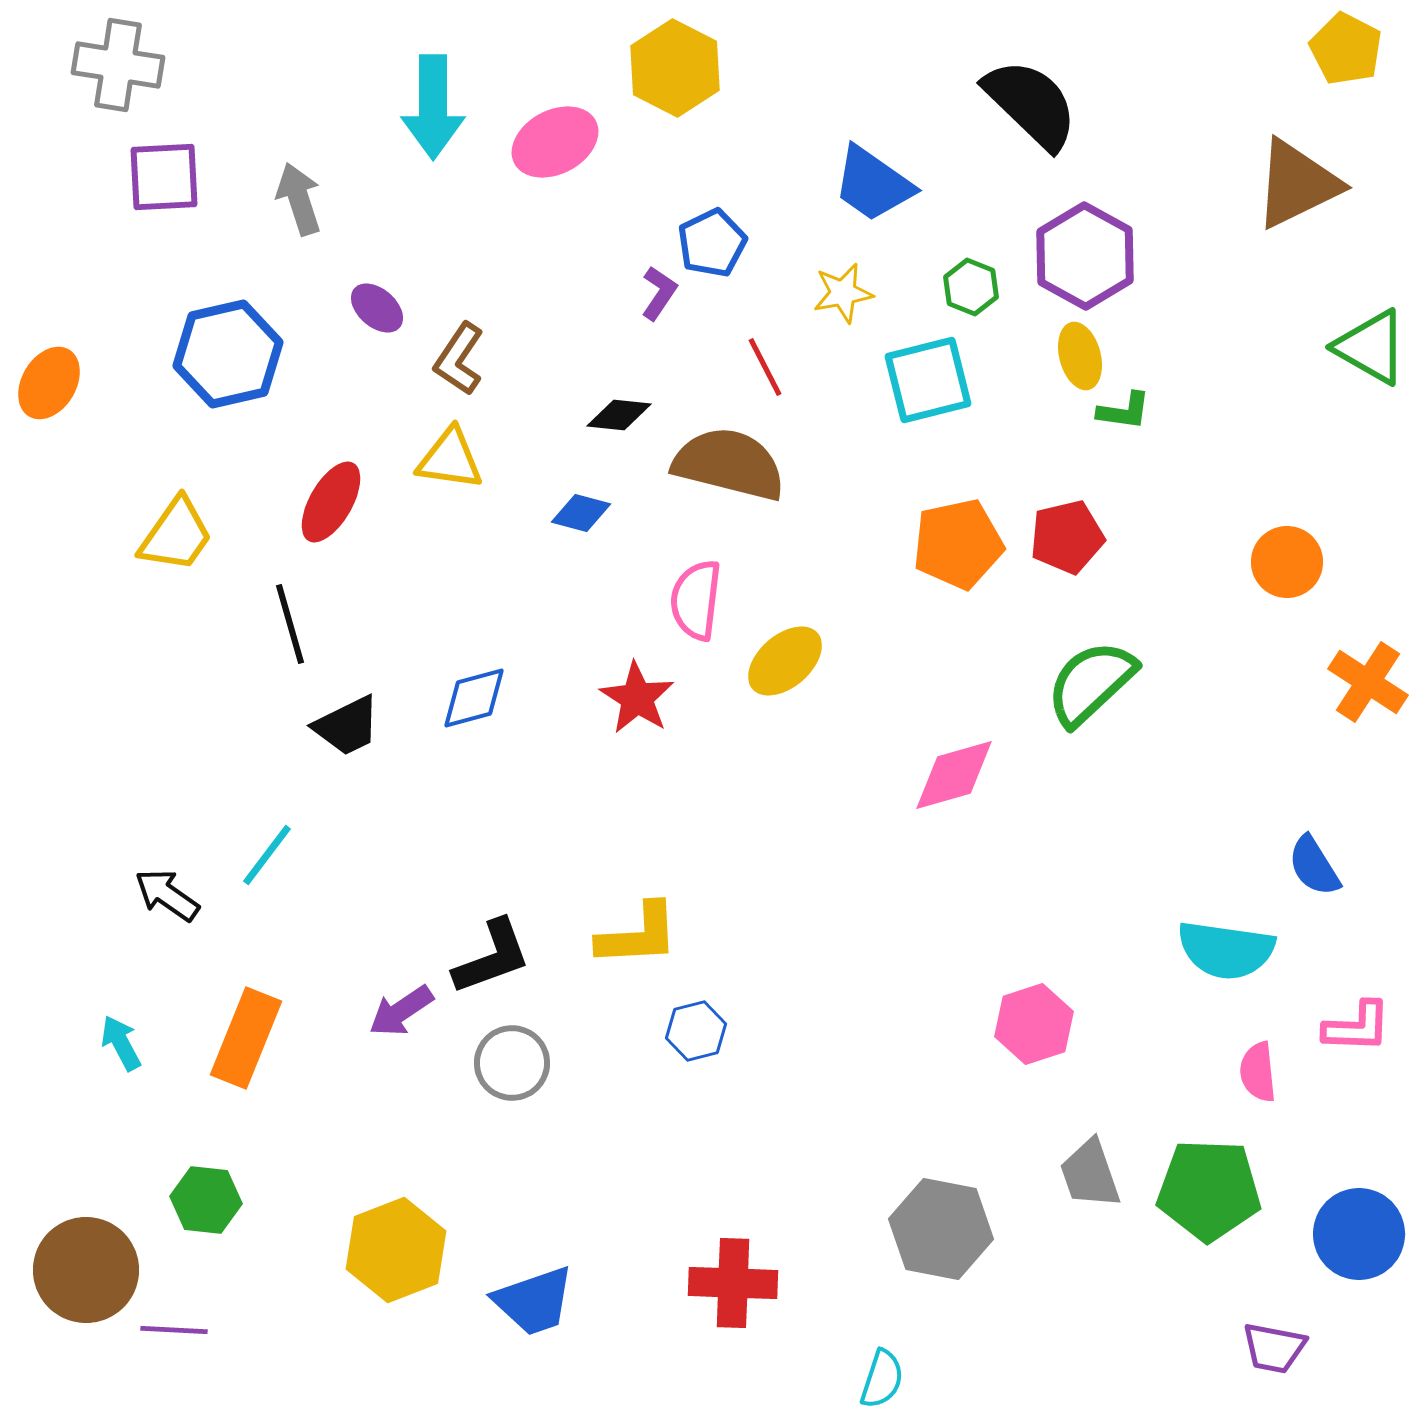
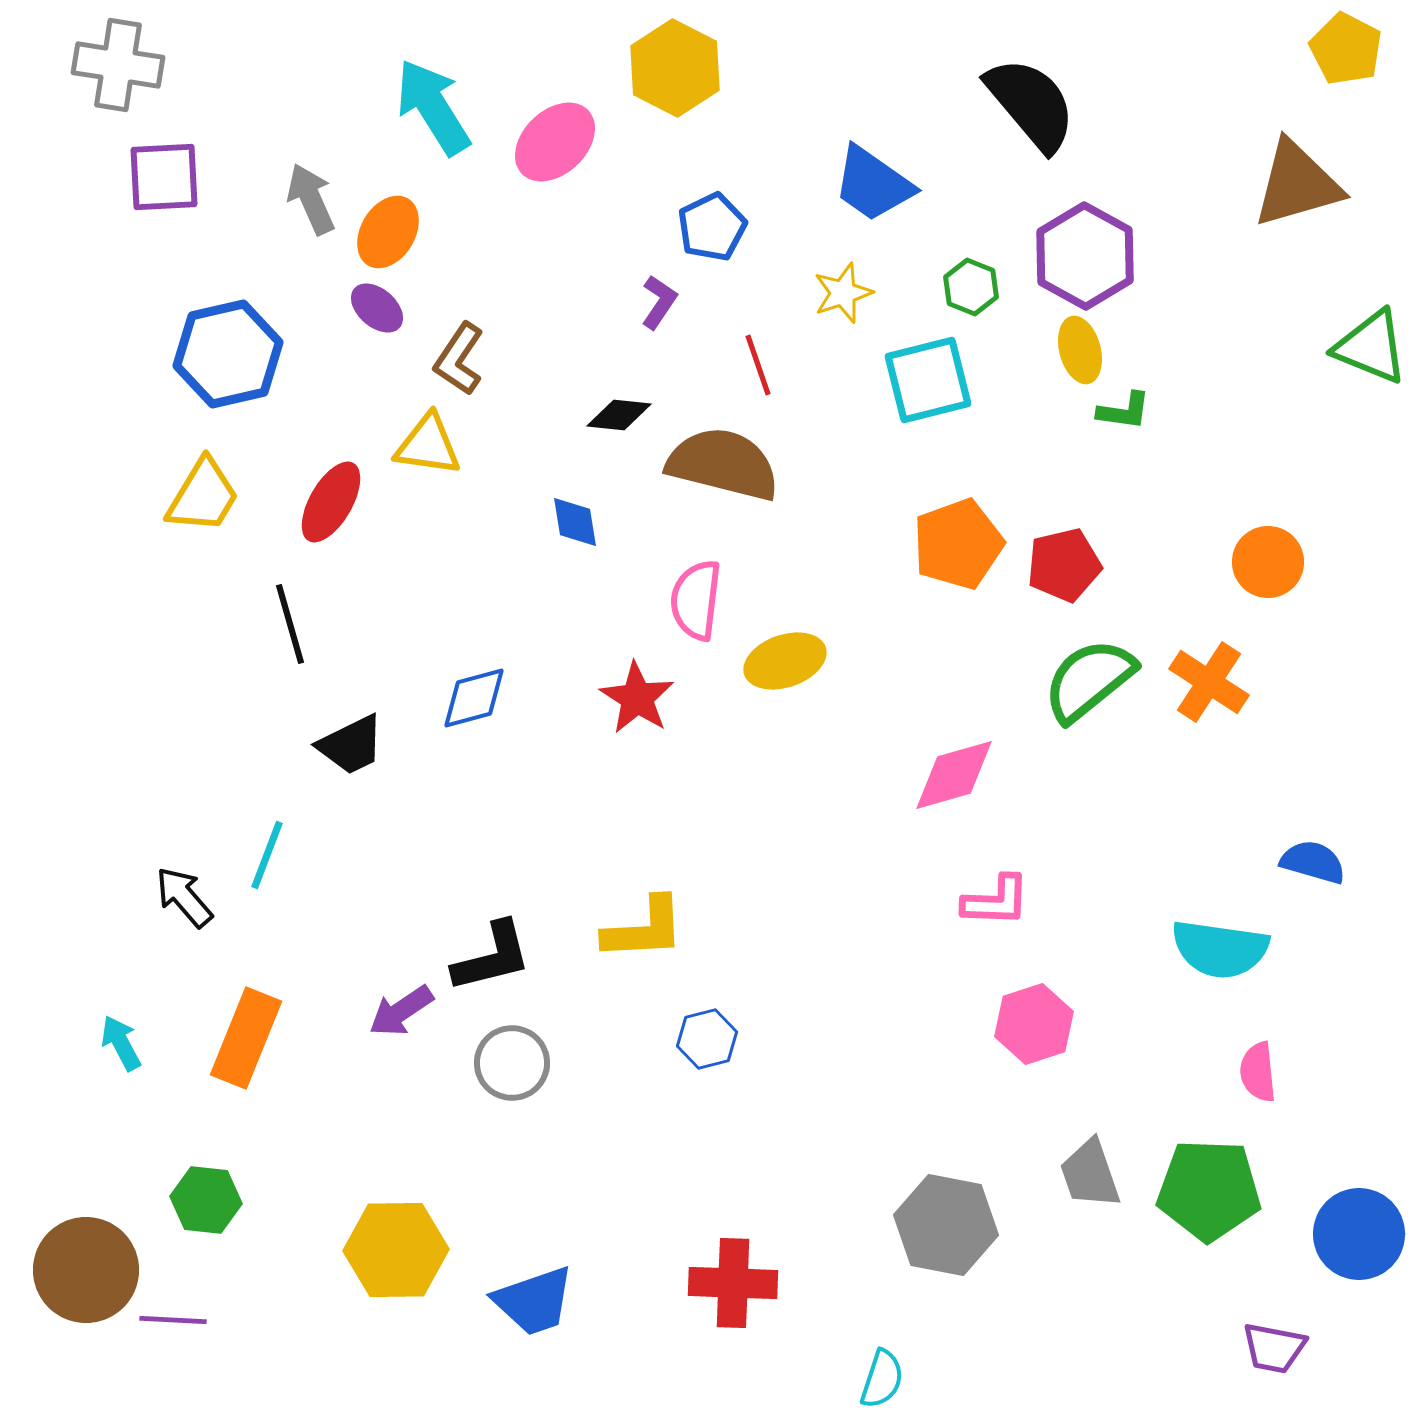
black semicircle at (1031, 104): rotated 6 degrees clockwise
cyan arrow at (433, 107): rotated 148 degrees clockwise
pink ellipse at (555, 142): rotated 16 degrees counterclockwise
brown triangle at (1297, 184): rotated 10 degrees clockwise
gray arrow at (299, 199): moved 12 px right; rotated 6 degrees counterclockwise
blue pentagon at (712, 243): moved 16 px up
purple L-shape at (659, 293): moved 9 px down
yellow star at (843, 293): rotated 8 degrees counterclockwise
green triangle at (1371, 347): rotated 8 degrees counterclockwise
yellow ellipse at (1080, 356): moved 6 px up
red line at (765, 367): moved 7 px left, 2 px up; rotated 8 degrees clockwise
orange ellipse at (49, 383): moved 339 px right, 151 px up
yellow triangle at (450, 459): moved 22 px left, 14 px up
brown semicircle at (729, 464): moved 6 px left
blue diamond at (581, 513): moved 6 px left, 9 px down; rotated 66 degrees clockwise
yellow trapezoid at (176, 535): moved 27 px right, 39 px up; rotated 4 degrees counterclockwise
red pentagon at (1067, 537): moved 3 px left, 28 px down
orange pentagon at (958, 544): rotated 8 degrees counterclockwise
orange circle at (1287, 562): moved 19 px left
yellow ellipse at (785, 661): rotated 22 degrees clockwise
orange cross at (1368, 682): moved 159 px left
green semicircle at (1091, 683): moved 2 px left, 3 px up; rotated 4 degrees clockwise
black trapezoid at (347, 726): moved 4 px right, 19 px down
cyan line at (267, 855): rotated 16 degrees counterclockwise
blue semicircle at (1314, 866): moved 1 px left, 4 px up; rotated 138 degrees clockwise
black arrow at (167, 895): moved 17 px right, 2 px down; rotated 14 degrees clockwise
yellow L-shape at (638, 935): moved 6 px right, 6 px up
cyan semicircle at (1226, 950): moved 6 px left, 1 px up
black L-shape at (492, 957): rotated 6 degrees clockwise
pink L-shape at (1357, 1027): moved 361 px left, 126 px up
blue hexagon at (696, 1031): moved 11 px right, 8 px down
gray hexagon at (941, 1229): moved 5 px right, 4 px up
yellow hexagon at (396, 1250): rotated 20 degrees clockwise
purple line at (174, 1330): moved 1 px left, 10 px up
